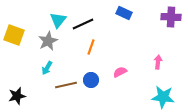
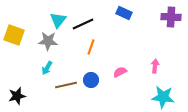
gray star: rotated 30 degrees clockwise
pink arrow: moved 3 px left, 4 px down
